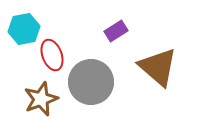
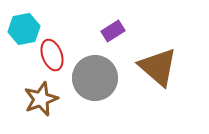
purple rectangle: moved 3 px left
gray circle: moved 4 px right, 4 px up
